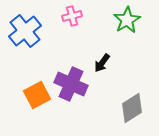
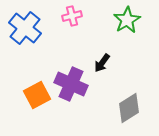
blue cross: moved 3 px up; rotated 12 degrees counterclockwise
gray diamond: moved 3 px left
